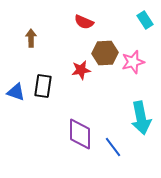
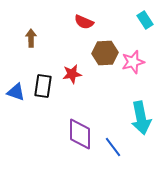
red star: moved 9 px left, 4 px down
